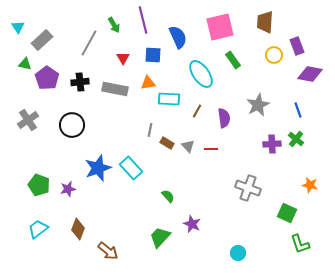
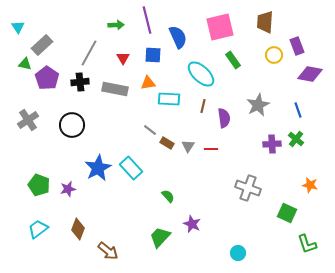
purple line at (143, 20): moved 4 px right
green arrow at (114, 25): moved 2 px right; rotated 63 degrees counterclockwise
gray rectangle at (42, 40): moved 5 px down
gray line at (89, 43): moved 10 px down
cyan ellipse at (201, 74): rotated 12 degrees counterclockwise
brown line at (197, 111): moved 6 px right, 5 px up; rotated 16 degrees counterclockwise
gray line at (150, 130): rotated 64 degrees counterclockwise
gray triangle at (188, 146): rotated 16 degrees clockwise
blue star at (98, 168): rotated 8 degrees counterclockwise
green L-shape at (300, 244): moved 7 px right
